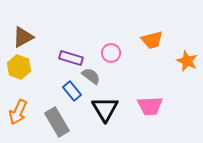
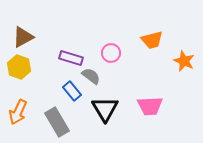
orange star: moved 3 px left
